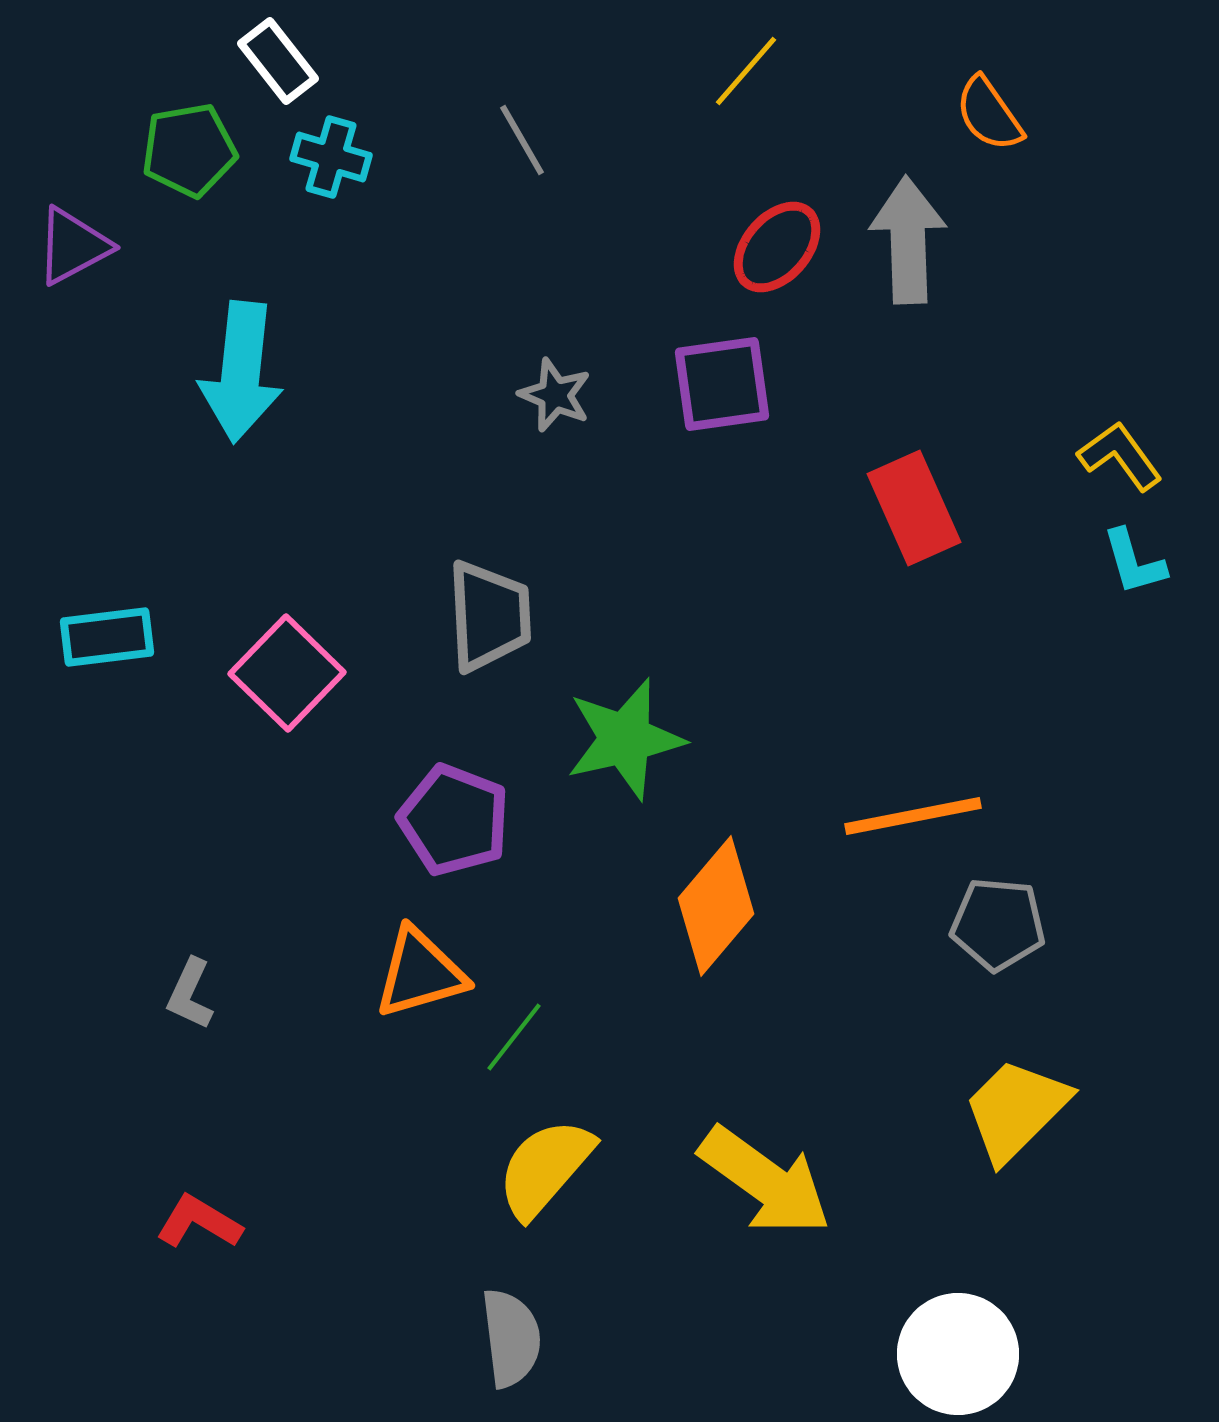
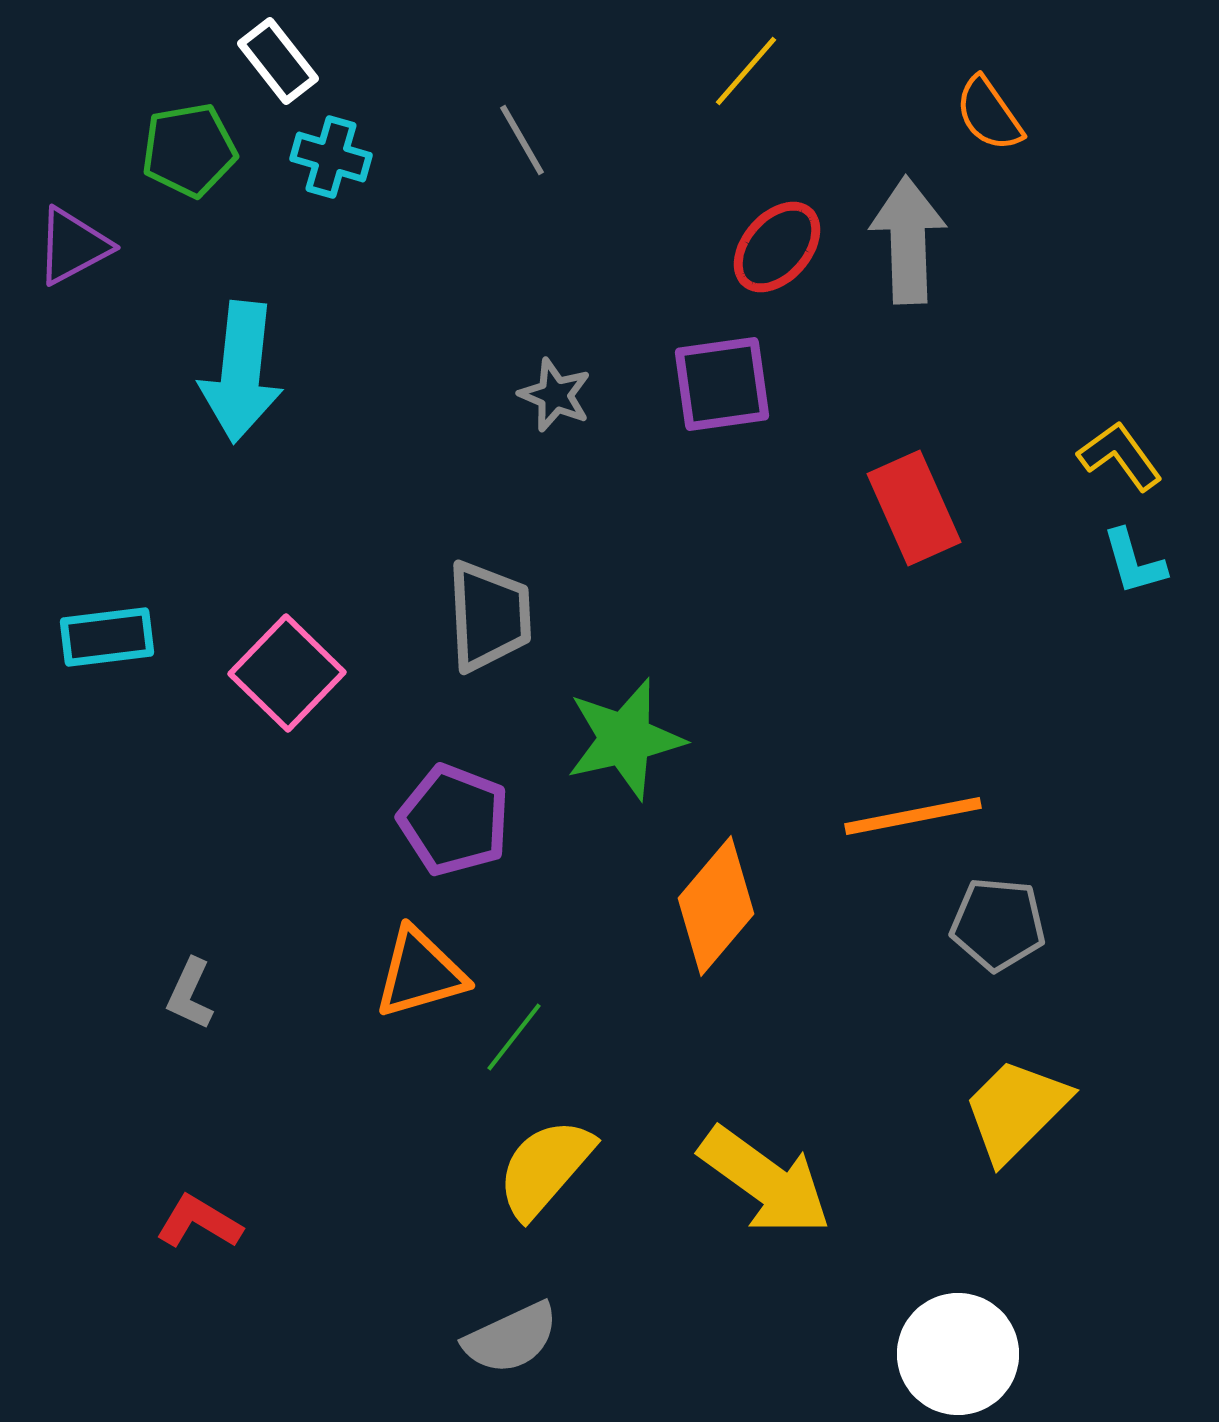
gray semicircle: rotated 72 degrees clockwise
